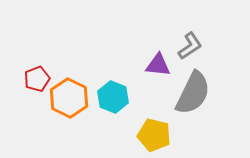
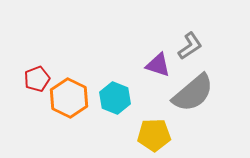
purple triangle: rotated 12 degrees clockwise
gray semicircle: rotated 24 degrees clockwise
cyan hexagon: moved 2 px right, 1 px down
yellow pentagon: rotated 16 degrees counterclockwise
